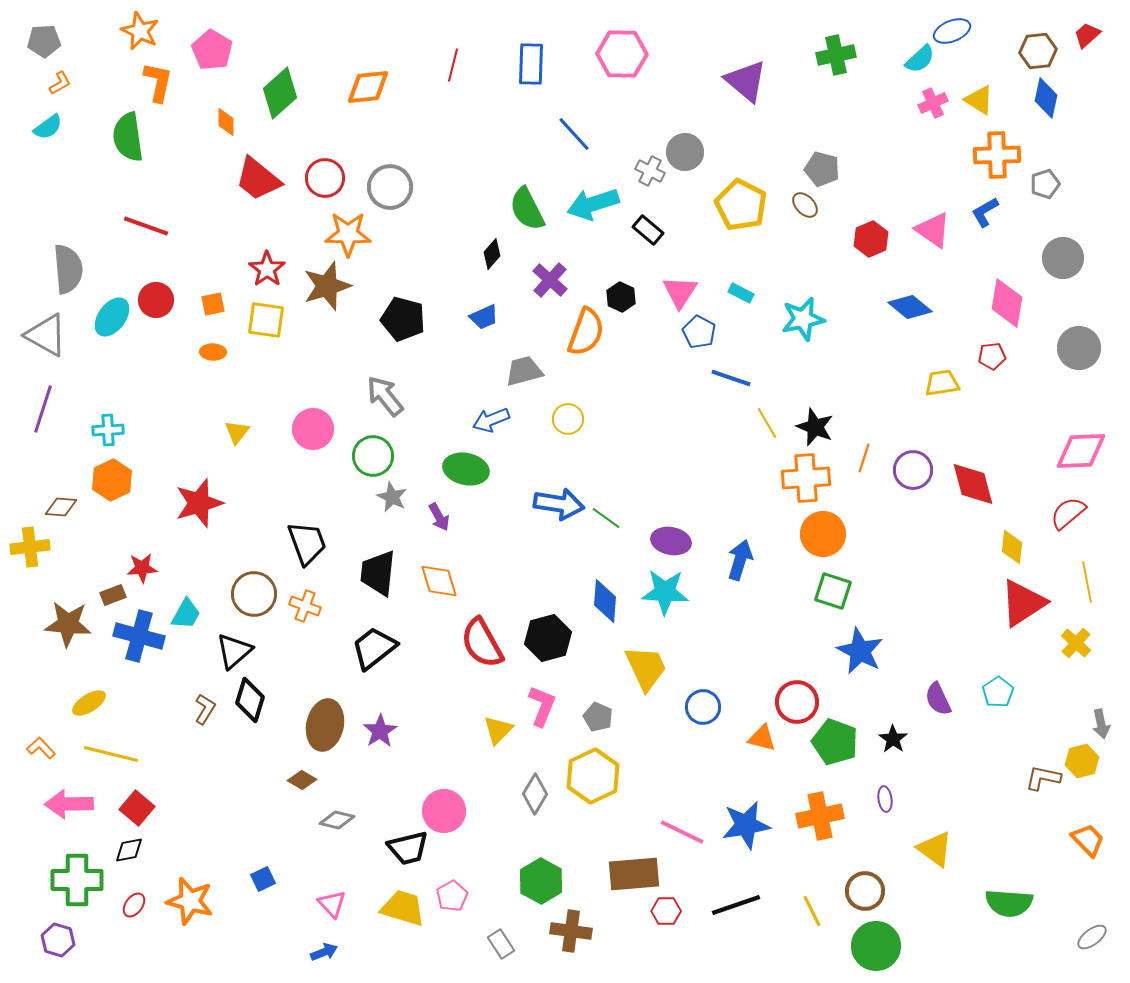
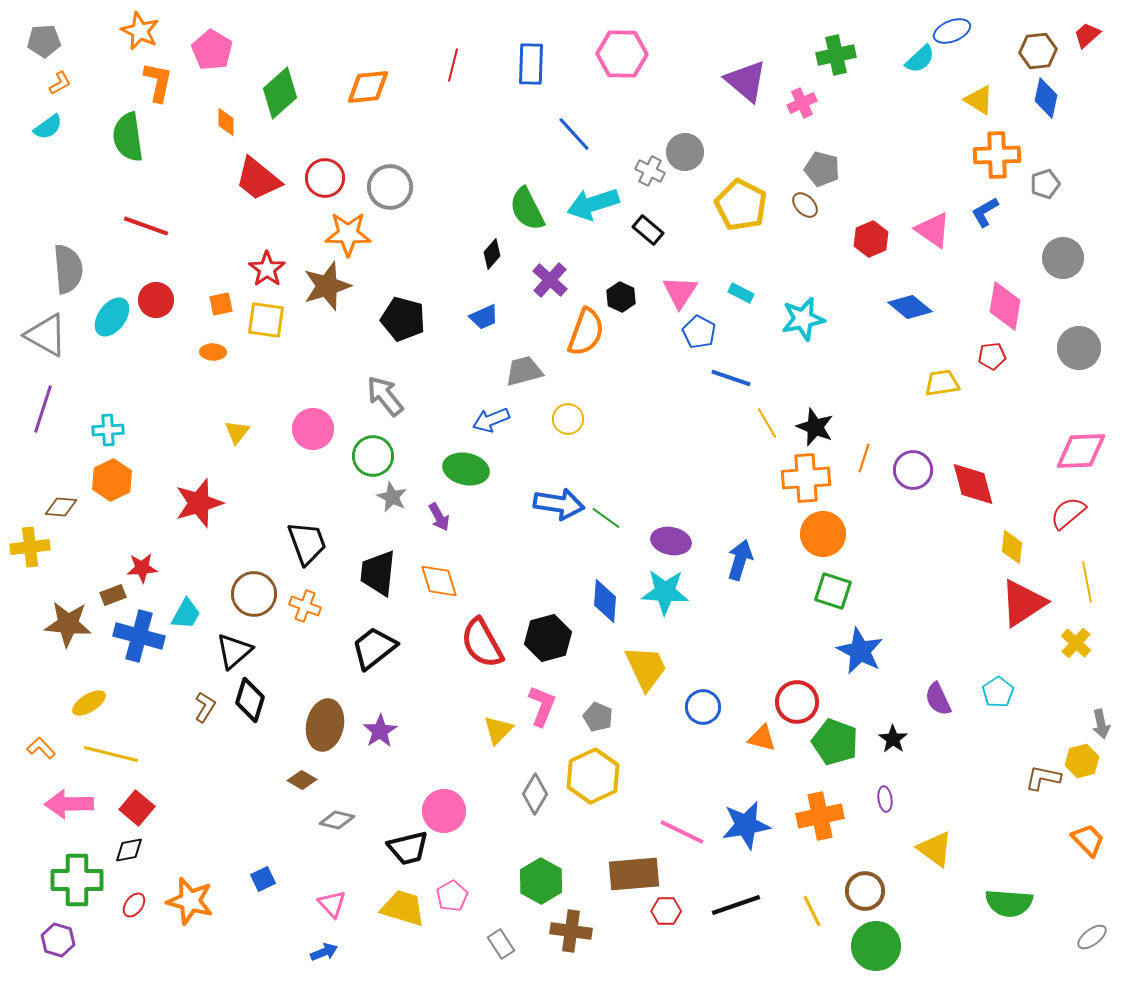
pink cross at (933, 103): moved 131 px left
pink diamond at (1007, 303): moved 2 px left, 3 px down
orange square at (213, 304): moved 8 px right
brown L-shape at (205, 709): moved 2 px up
